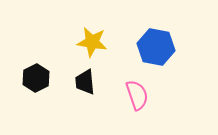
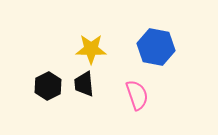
yellow star: moved 1 px left, 7 px down; rotated 8 degrees counterclockwise
black hexagon: moved 12 px right, 8 px down
black trapezoid: moved 1 px left, 2 px down
